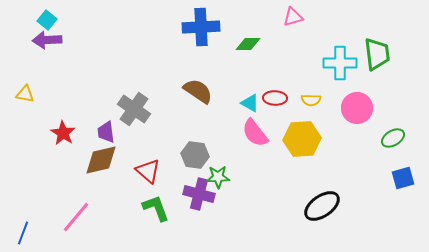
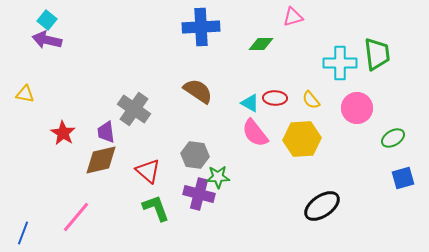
purple arrow: rotated 16 degrees clockwise
green diamond: moved 13 px right
yellow semicircle: rotated 48 degrees clockwise
